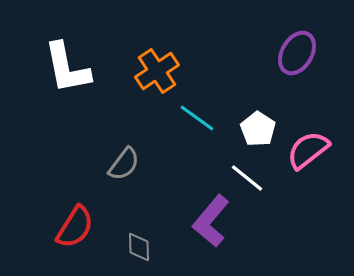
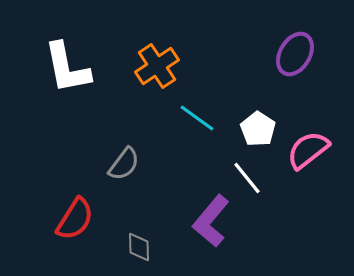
purple ellipse: moved 2 px left, 1 px down
orange cross: moved 5 px up
white line: rotated 12 degrees clockwise
red semicircle: moved 8 px up
